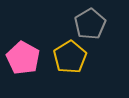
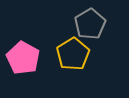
yellow pentagon: moved 3 px right, 3 px up
